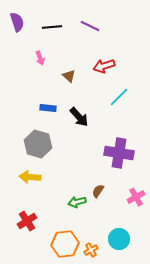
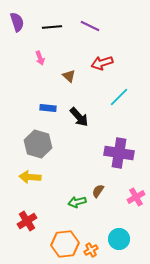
red arrow: moved 2 px left, 3 px up
